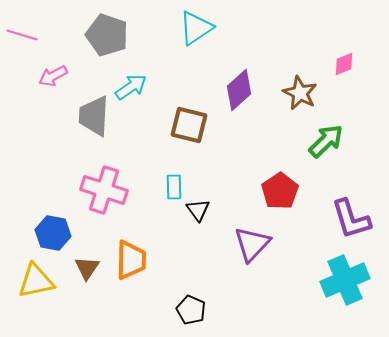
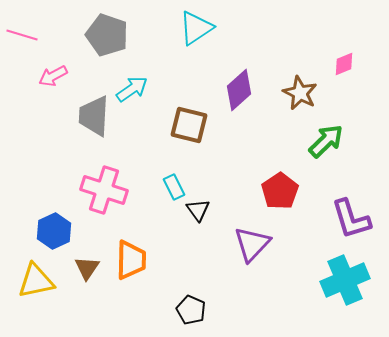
cyan arrow: moved 1 px right, 2 px down
cyan rectangle: rotated 25 degrees counterclockwise
blue hexagon: moved 1 px right, 2 px up; rotated 24 degrees clockwise
